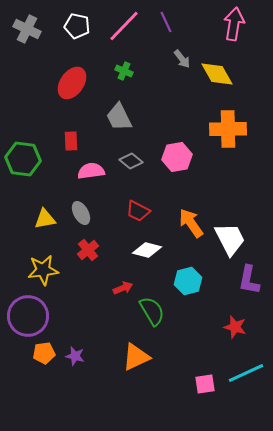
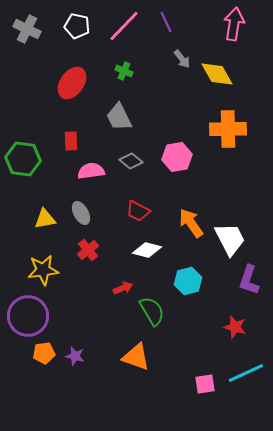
purple L-shape: rotated 8 degrees clockwise
orange triangle: rotated 44 degrees clockwise
